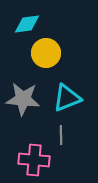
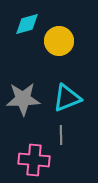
cyan diamond: rotated 8 degrees counterclockwise
yellow circle: moved 13 px right, 12 px up
gray star: rotated 8 degrees counterclockwise
